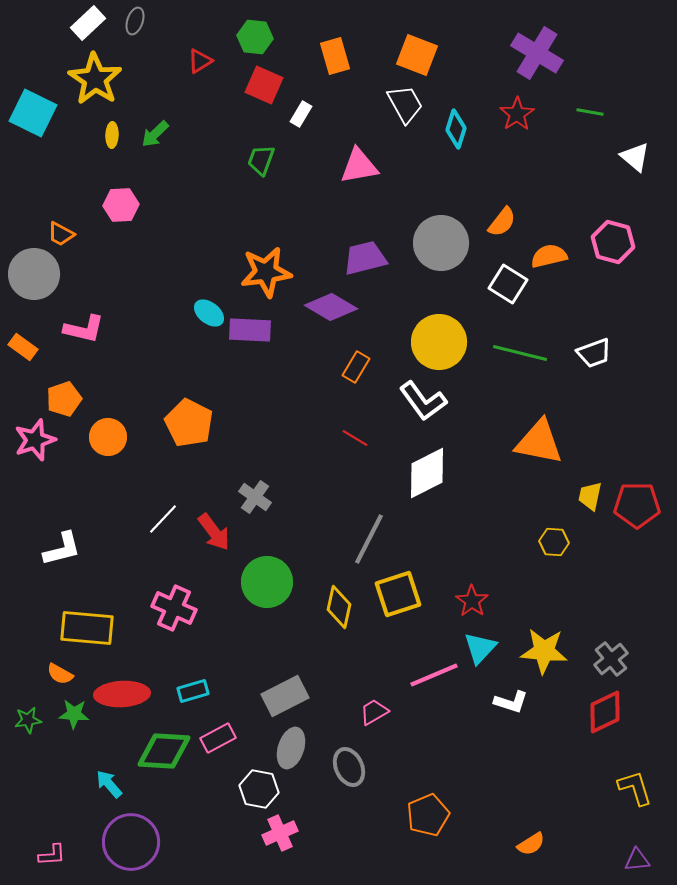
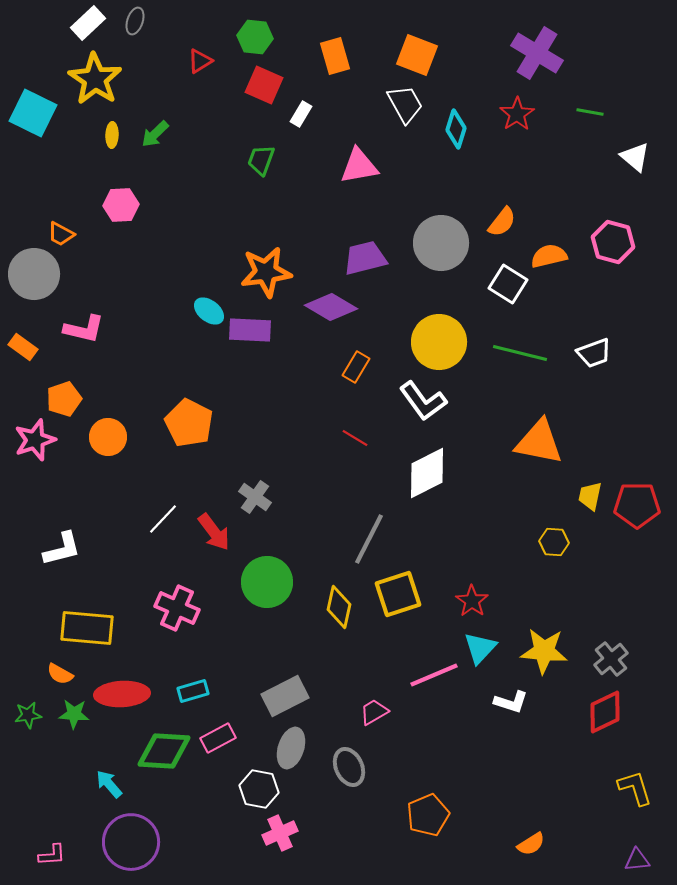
cyan ellipse at (209, 313): moved 2 px up
pink cross at (174, 608): moved 3 px right
green star at (28, 720): moved 5 px up
